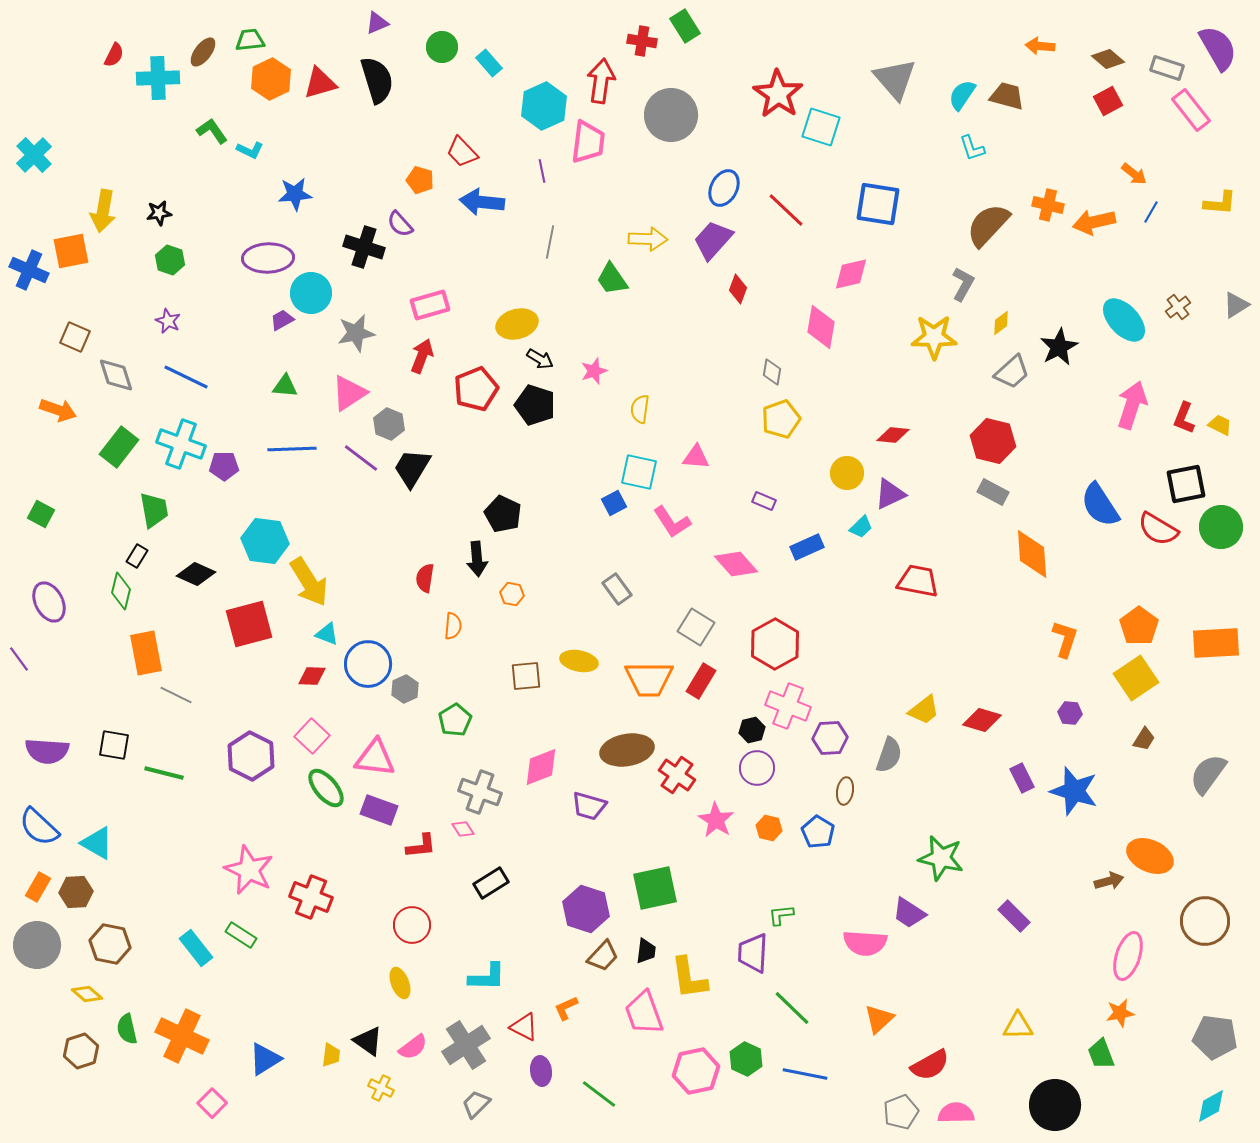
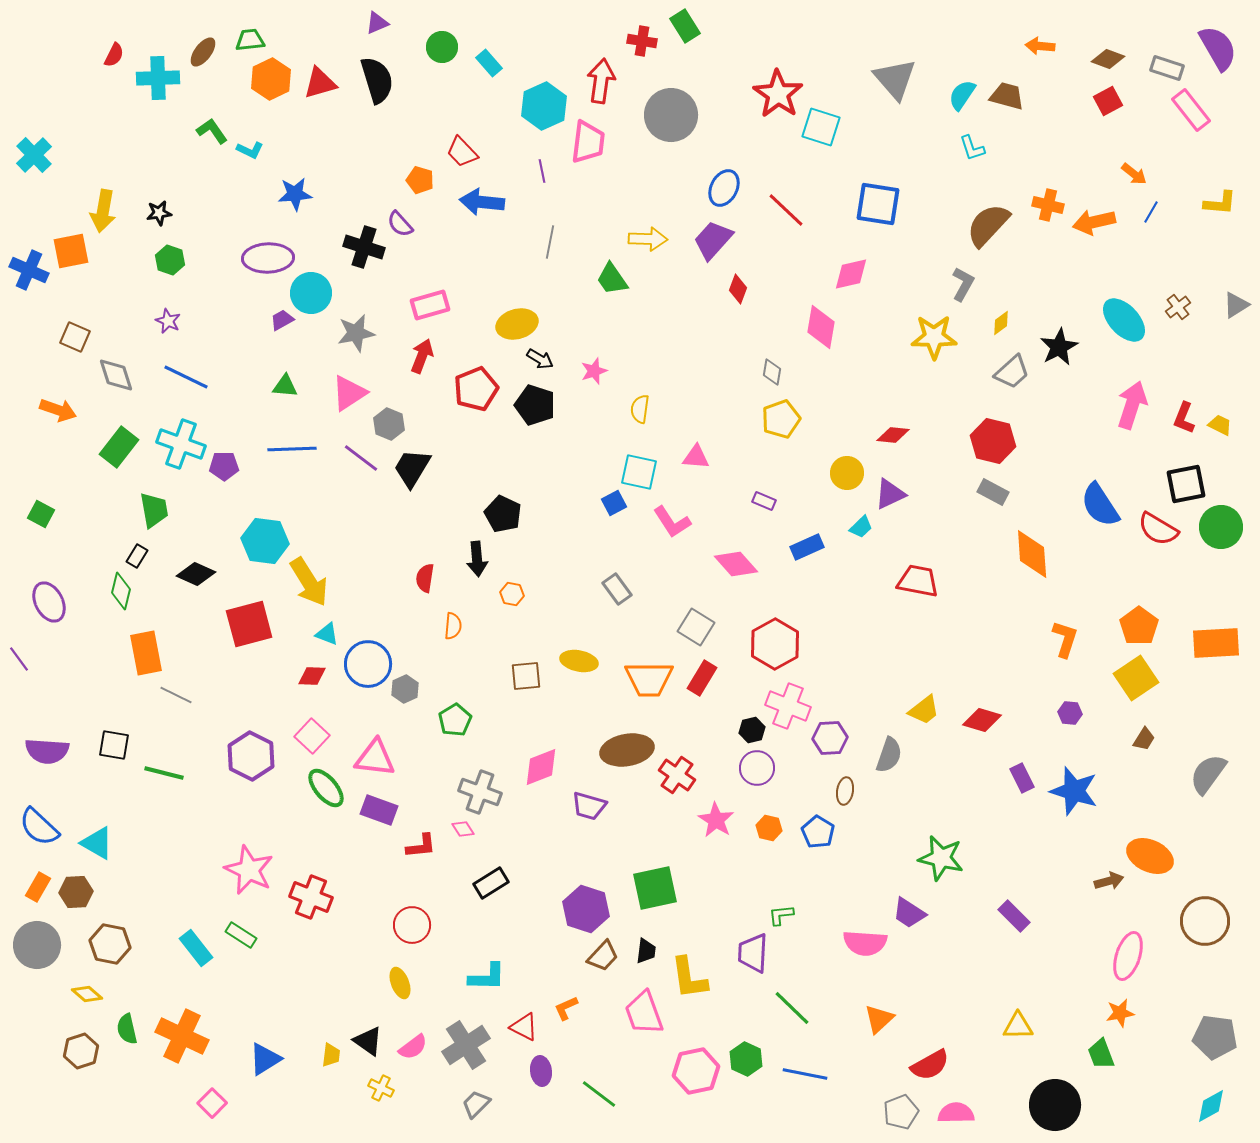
brown diamond at (1108, 59): rotated 20 degrees counterclockwise
red rectangle at (701, 681): moved 1 px right, 3 px up
